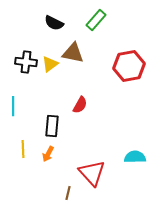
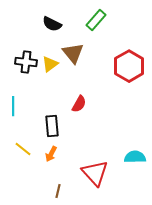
black semicircle: moved 2 px left, 1 px down
brown triangle: rotated 40 degrees clockwise
red hexagon: rotated 20 degrees counterclockwise
red semicircle: moved 1 px left, 1 px up
black rectangle: rotated 10 degrees counterclockwise
yellow line: rotated 48 degrees counterclockwise
orange arrow: moved 3 px right
red triangle: moved 3 px right
brown line: moved 10 px left, 2 px up
